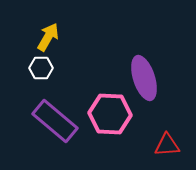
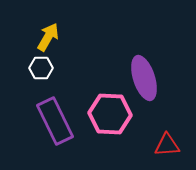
purple rectangle: rotated 24 degrees clockwise
